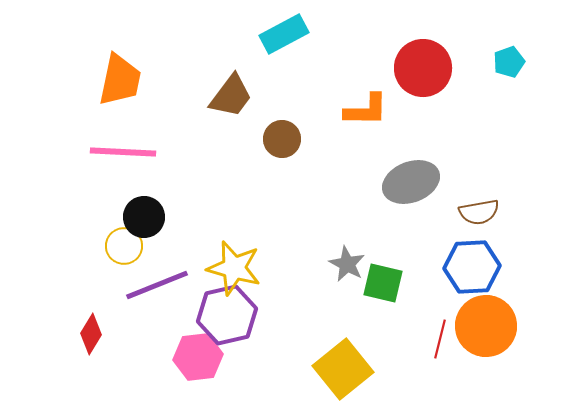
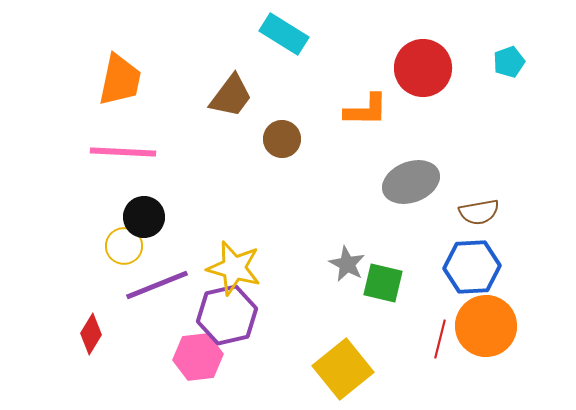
cyan rectangle: rotated 60 degrees clockwise
